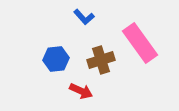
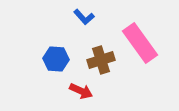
blue hexagon: rotated 10 degrees clockwise
